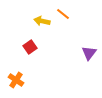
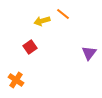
yellow arrow: rotated 28 degrees counterclockwise
